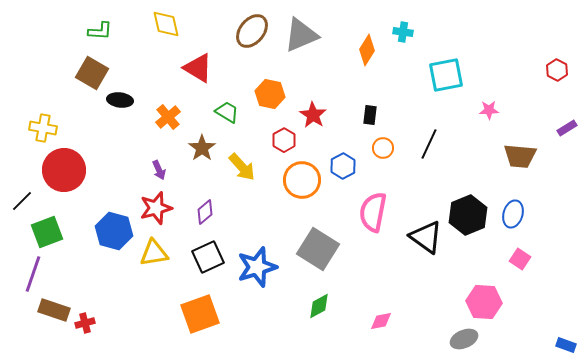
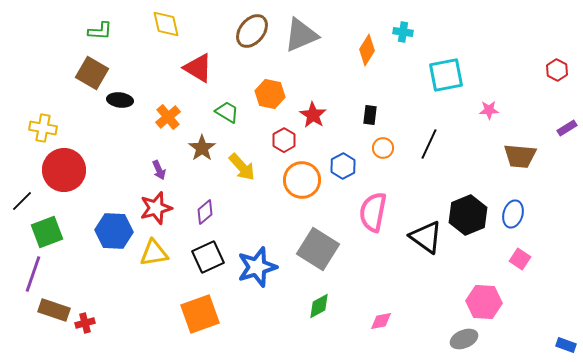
blue hexagon at (114, 231): rotated 12 degrees counterclockwise
